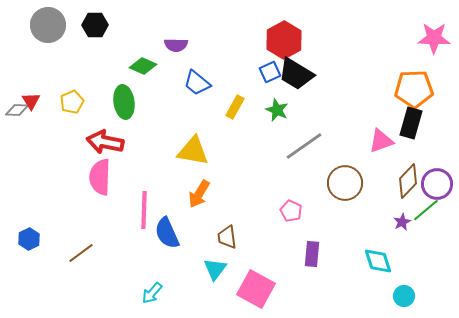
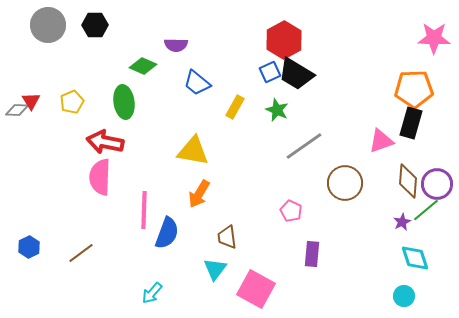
brown diamond: rotated 40 degrees counterclockwise
blue semicircle: rotated 136 degrees counterclockwise
blue hexagon: moved 8 px down
cyan diamond: moved 37 px right, 3 px up
